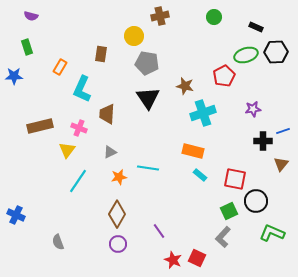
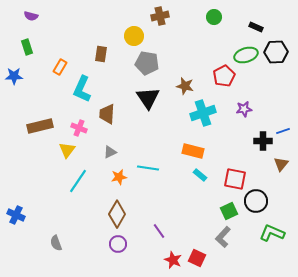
purple star at (253, 109): moved 9 px left
gray semicircle at (58, 242): moved 2 px left, 1 px down
